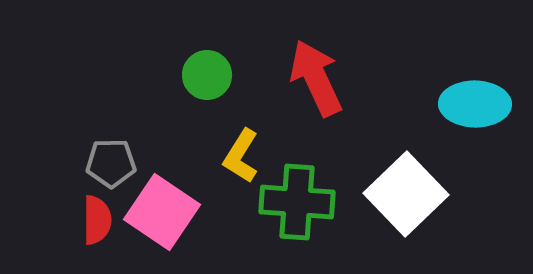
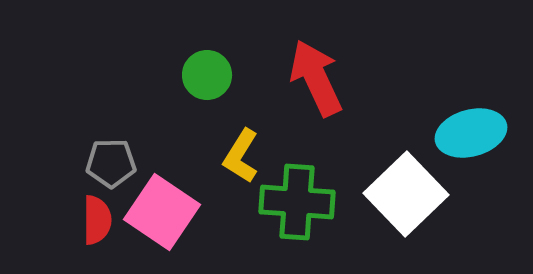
cyan ellipse: moved 4 px left, 29 px down; rotated 16 degrees counterclockwise
